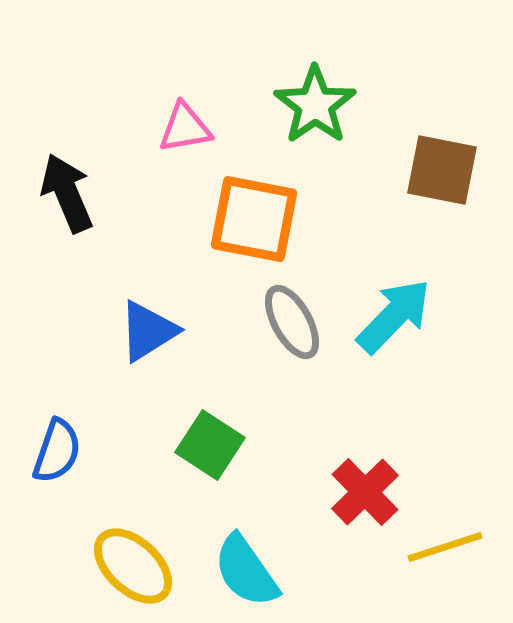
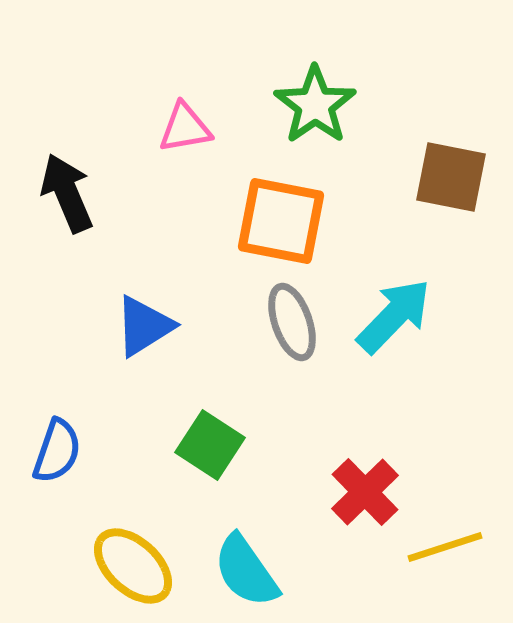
brown square: moved 9 px right, 7 px down
orange square: moved 27 px right, 2 px down
gray ellipse: rotated 10 degrees clockwise
blue triangle: moved 4 px left, 5 px up
